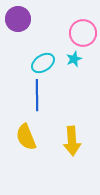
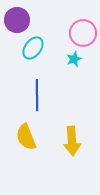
purple circle: moved 1 px left, 1 px down
cyan ellipse: moved 10 px left, 15 px up; rotated 20 degrees counterclockwise
